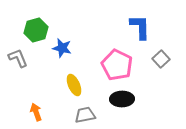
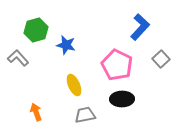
blue L-shape: rotated 44 degrees clockwise
blue star: moved 4 px right, 3 px up
gray L-shape: rotated 20 degrees counterclockwise
